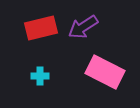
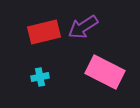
red rectangle: moved 3 px right, 4 px down
cyan cross: moved 1 px down; rotated 12 degrees counterclockwise
